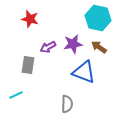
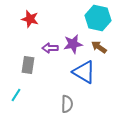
purple arrow: moved 2 px right, 1 px down; rotated 28 degrees clockwise
blue triangle: rotated 10 degrees clockwise
cyan line: rotated 32 degrees counterclockwise
